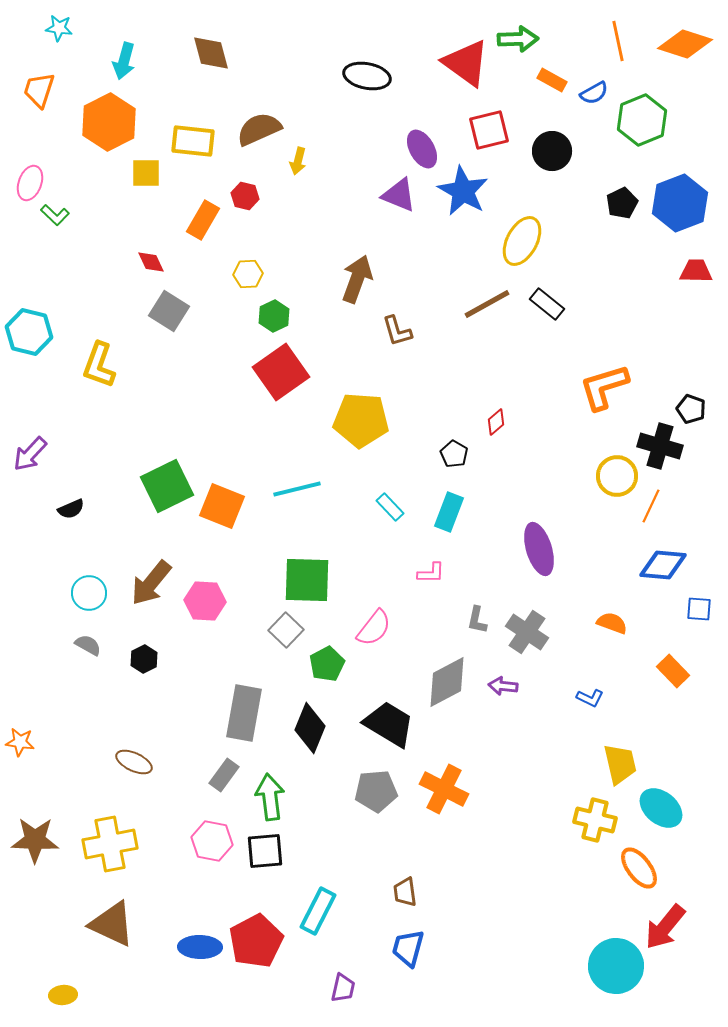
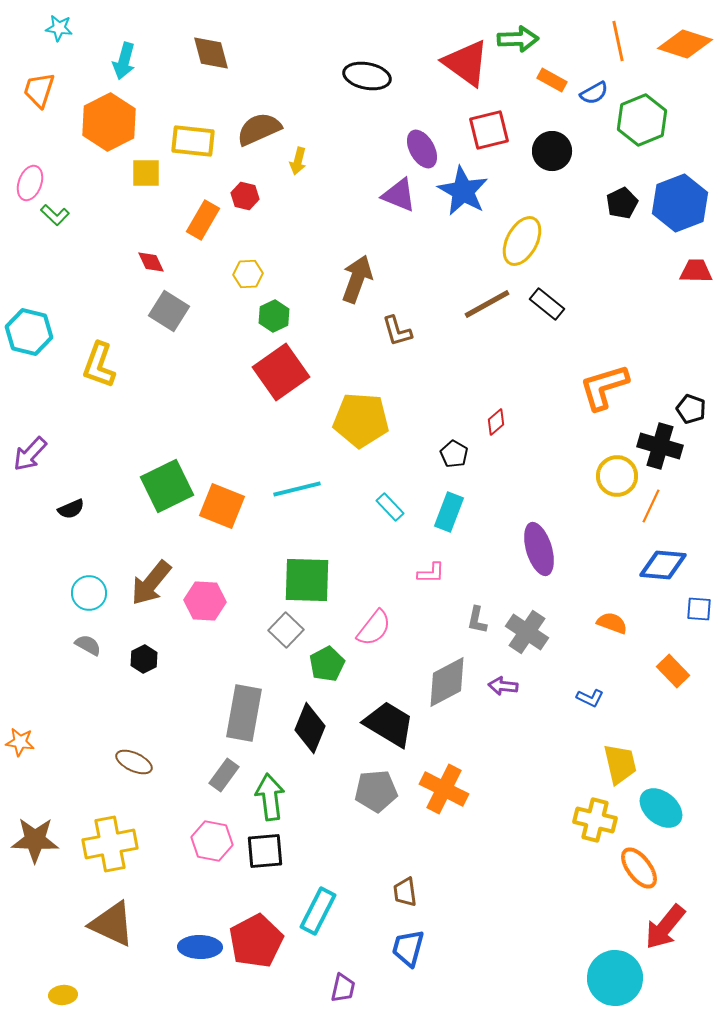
cyan circle at (616, 966): moved 1 px left, 12 px down
